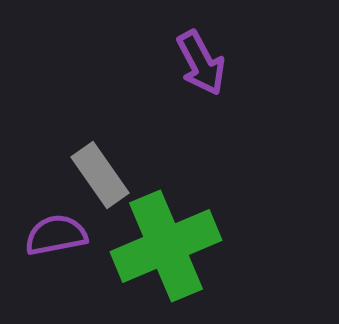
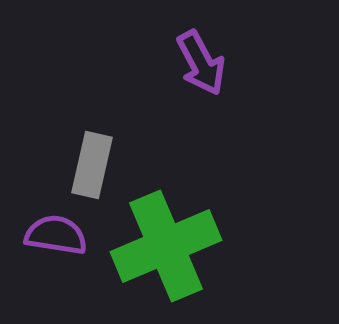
gray rectangle: moved 8 px left, 10 px up; rotated 48 degrees clockwise
purple semicircle: rotated 20 degrees clockwise
